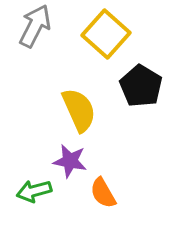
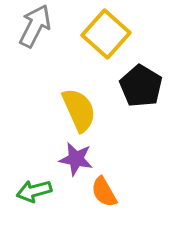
purple star: moved 6 px right, 2 px up
orange semicircle: moved 1 px right, 1 px up
